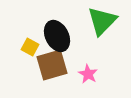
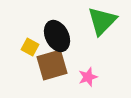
pink star: moved 3 px down; rotated 24 degrees clockwise
